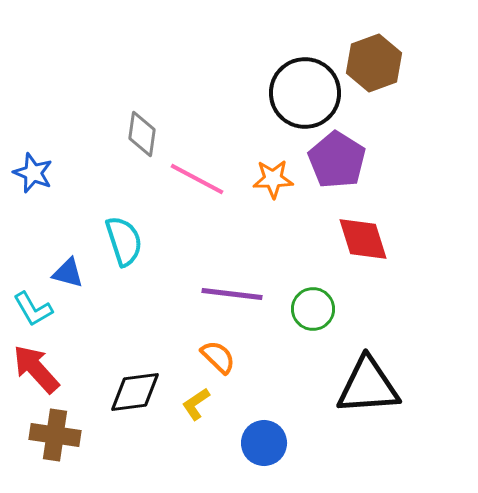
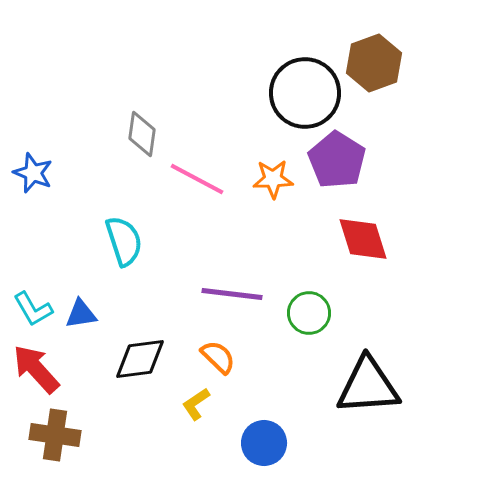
blue triangle: moved 13 px right, 41 px down; rotated 24 degrees counterclockwise
green circle: moved 4 px left, 4 px down
black diamond: moved 5 px right, 33 px up
